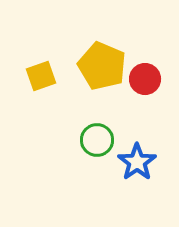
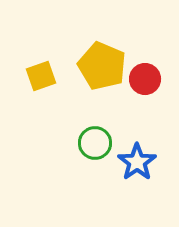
green circle: moved 2 px left, 3 px down
